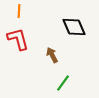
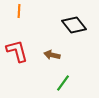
black diamond: moved 2 px up; rotated 15 degrees counterclockwise
red L-shape: moved 1 px left, 12 px down
brown arrow: rotated 49 degrees counterclockwise
